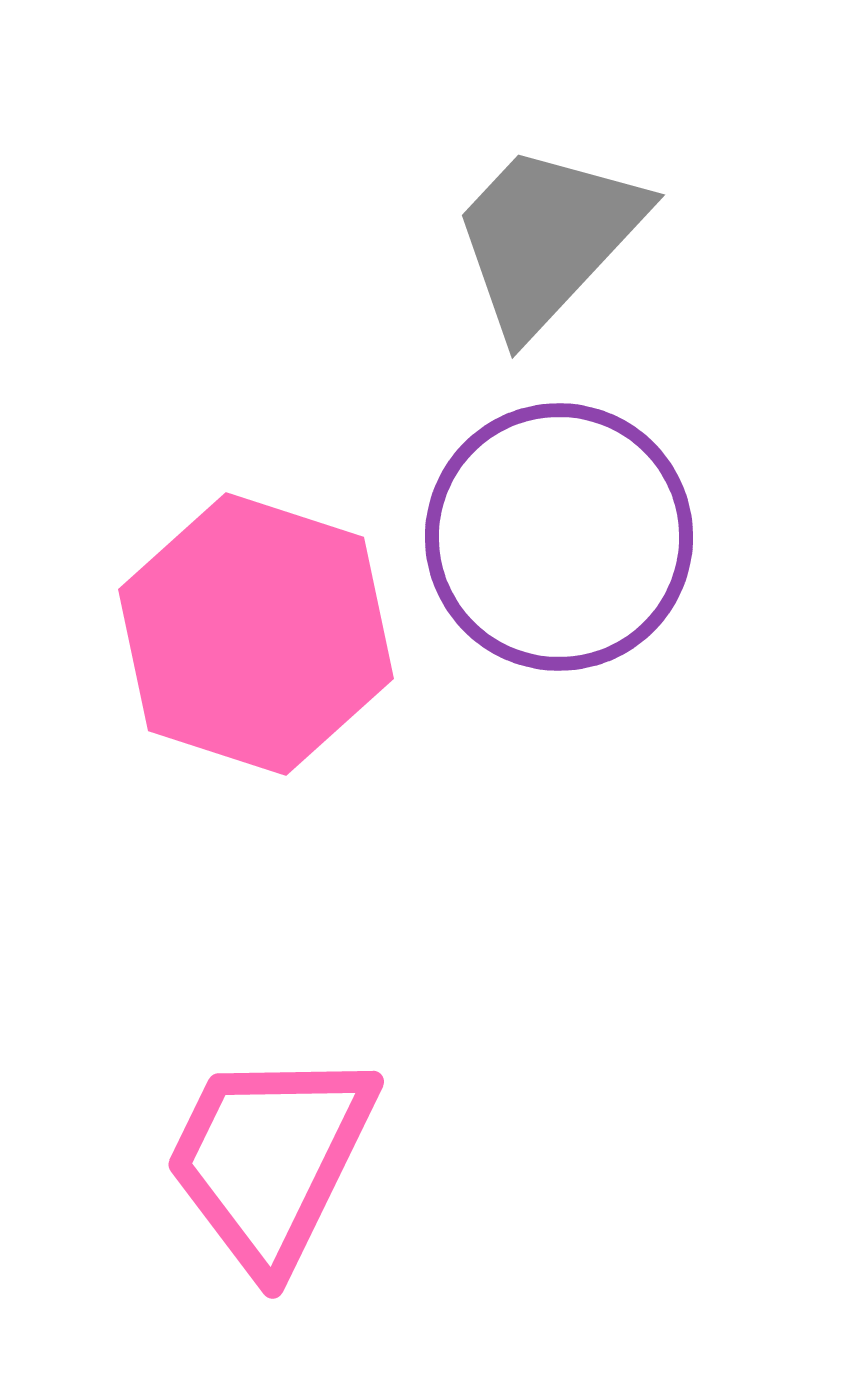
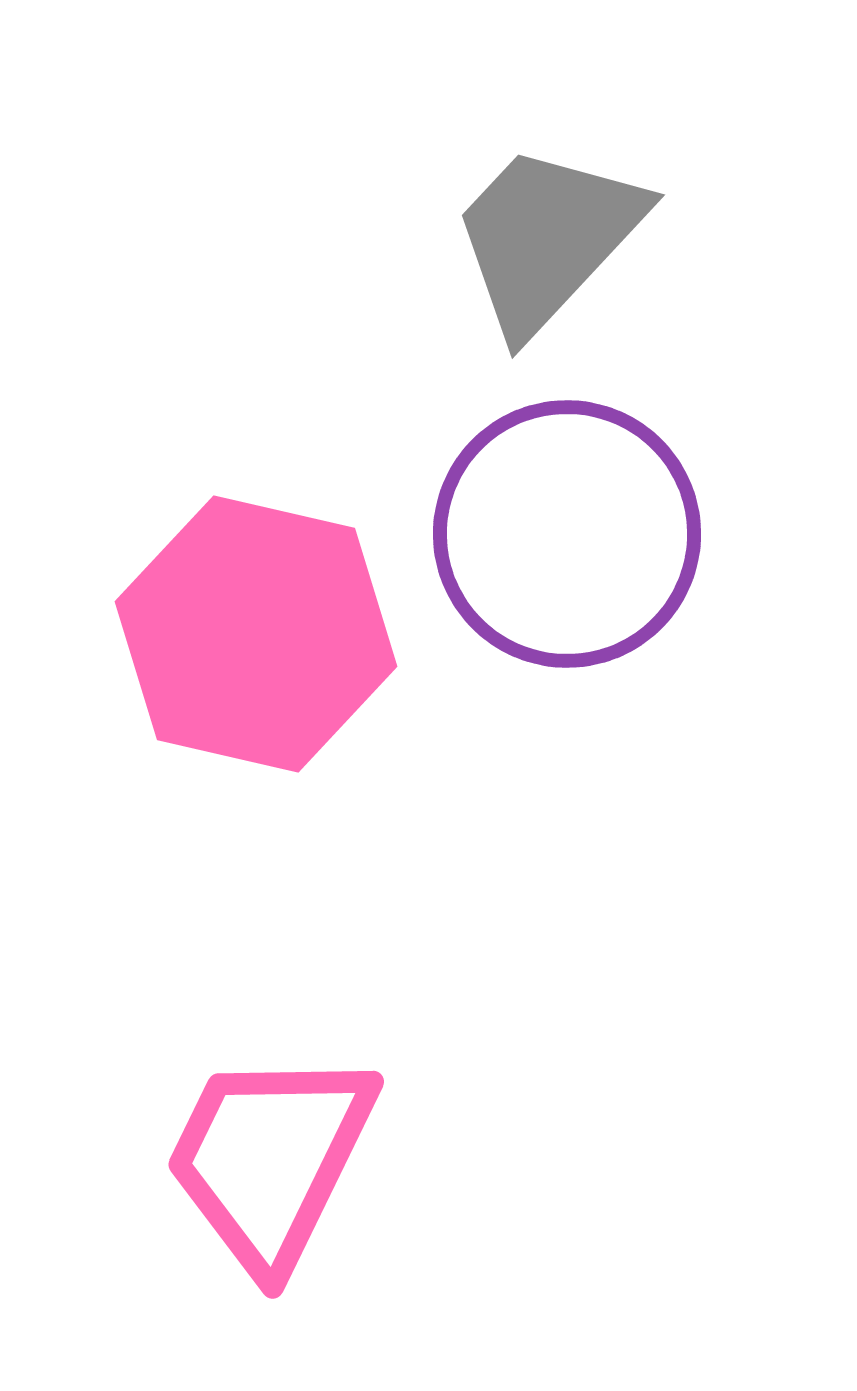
purple circle: moved 8 px right, 3 px up
pink hexagon: rotated 5 degrees counterclockwise
